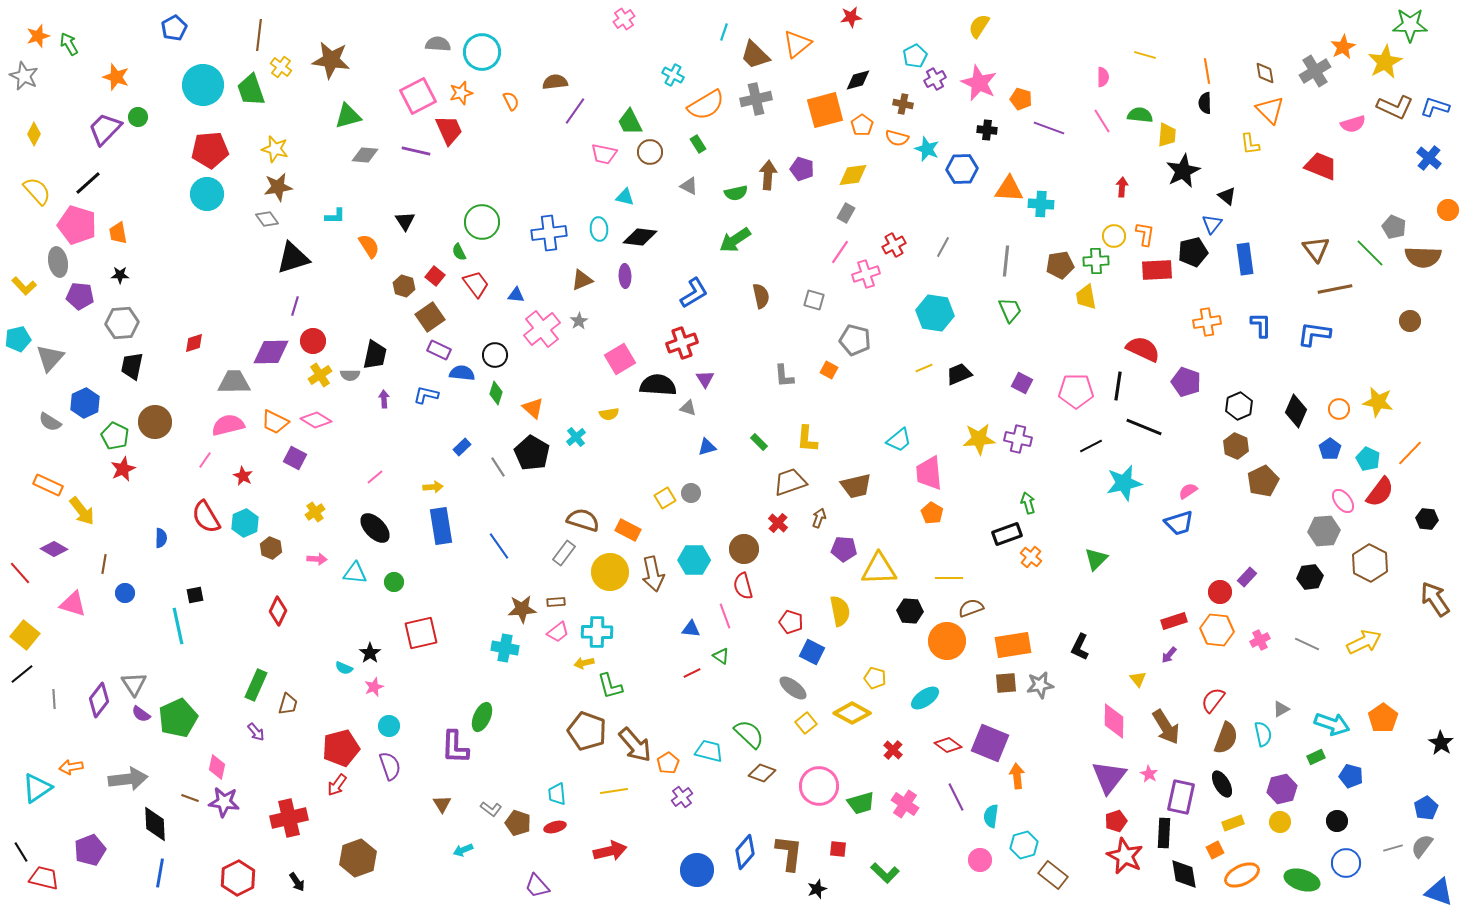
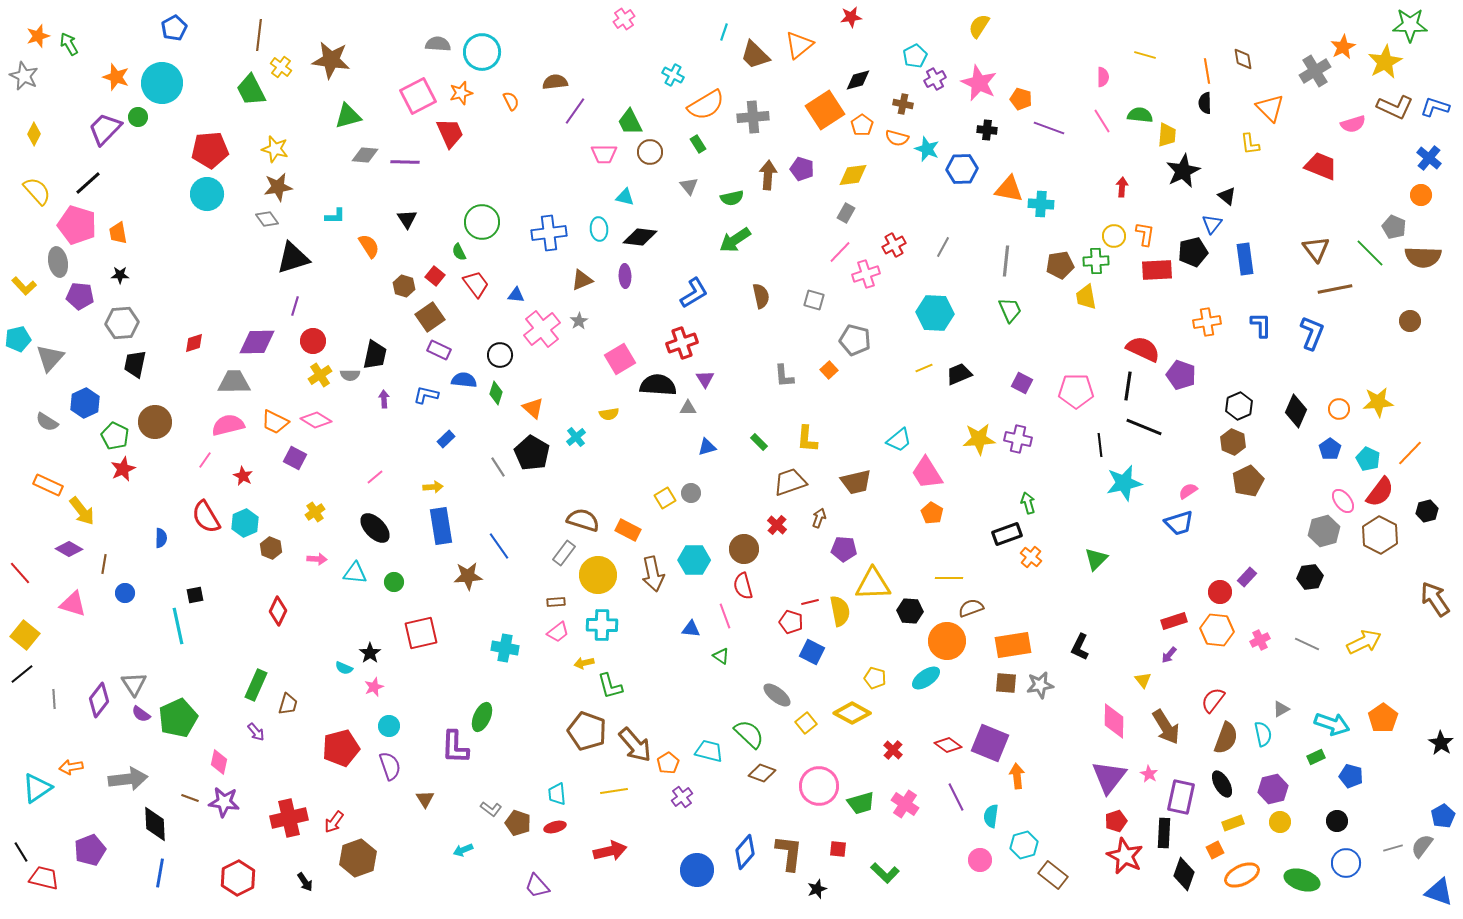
orange triangle at (797, 44): moved 2 px right, 1 px down
brown diamond at (1265, 73): moved 22 px left, 14 px up
cyan circle at (203, 85): moved 41 px left, 2 px up
green trapezoid at (251, 90): rotated 8 degrees counterclockwise
gray cross at (756, 99): moved 3 px left, 18 px down; rotated 8 degrees clockwise
orange square at (825, 110): rotated 18 degrees counterclockwise
orange triangle at (1270, 110): moved 2 px up
red trapezoid at (449, 130): moved 1 px right, 3 px down
purple line at (416, 151): moved 11 px left, 11 px down; rotated 12 degrees counterclockwise
pink trapezoid at (604, 154): rotated 12 degrees counterclockwise
gray triangle at (689, 186): rotated 24 degrees clockwise
orange triangle at (1009, 189): rotated 8 degrees clockwise
green semicircle at (736, 193): moved 4 px left, 5 px down
orange circle at (1448, 210): moved 27 px left, 15 px up
black triangle at (405, 221): moved 2 px right, 2 px up
pink line at (840, 252): rotated 10 degrees clockwise
cyan hexagon at (935, 313): rotated 6 degrees counterclockwise
blue L-shape at (1314, 334): moved 2 px left, 1 px up; rotated 104 degrees clockwise
purple diamond at (271, 352): moved 14 px left, 10 px up
black circle at (495, 355): moved 5 px right
black trapezoid at (132, 366): moved 3 px right, 2 px up
orange square at (829, 370): rotated 18 degrees clockwise
blue semicircle at (462, 373): moved 2 px right, 7 px down
purple pentagon at (1186, 382): moved 5 px left, 7 px up
black line at (1118, 386): moved 10 px right
yellow star at (1378, 402): rotated 16 degrees counterclockwise
gray triangle at (688, 408): rotated 18 degrees counterclockwise
gray semicircle at (50, 422): moved 3 px left
black line at (1091, 446): moved 9 px right, 1 px up; rotated 70 degrees counterclockwise
brown hexagon at (1236, 446): moved 3 px left, 4 px up
blue rectangle at (462, 447): moved 16 px left, 8 px up
pink trapezoid at (929, 473): moved 2 px left; rotated 27 degrees counterclockwise
brown pentagon at (1263, 481): moved 15 px left
brown trapezoid at (856, 486): moved 4 px up
black hexagon at (1427, 519): moved 8 px up; rotated 20 degrees counterclockwise
red cross at (778, 523): moved 1 px left, 2 px down
gray hexagon at (1324, 531): rotated 12 degrees counterclockwise
purple diamond at (54, 549): moved 15 px right
brown hexagon at (1370, 563): moved 10 px right, 28 px up
yellow triangle at (879, 569): moved 6 px left, 15 px down
yellow circle at (610, 572): moved 12 px left, 3 px down
brown star at (522, 609): moved 54 px left, 33 px up
cyan cross at (597, 632): moved 5 px right, 7 px up
red line at (692, 673): moved 118 px right, 71 px up; rotated 12 degrees clockwise
yellow triangle at (1138, 679): moved 5 px right, 1 px down
brown square at (1006, 683): rotated 10 degrees clockwise
gray ellipse at (793, 688): moved 16 px left, 7 px down
cyan ellipse at (925, 698): moved 1 px right, 20 px up
pink diamond at (217, 767): moved 2 px right, 5 px up
red arrow at (337, 785): moved 3 px left, 37 px down
purple hexagon at (1282, 789): moved 9 px left
brown triangle at (442, 804): moved 17 px left, 5 px up
blue pentagon at (1426, 808): moved 17 px right, 8 px down
black diamond at (1184, 874): rotated 28 degrees clockwise
black arrow at (297, 882): moved 8 px right
